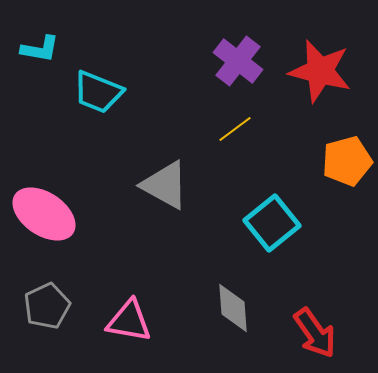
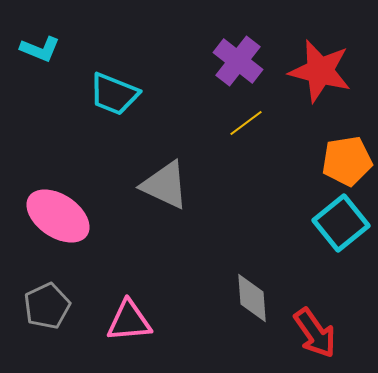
cyan L-shape: rotated 12 degrees clockwise
cyan trapezoid: moved 16 px right, 2 px down
yellow line: moved 11 px right, 6 px up
orange pentagon: rotated 6 degrees clockwise
gray triangle: rotated 4 degrees counterclockwise
pink ellipse: moved 14 px right, 2 px down
cyan square: moved 69 px right
gray diamond: moved 19 px right, 10 px up
pink triangle: rotated 15 degrees counterclockwise
